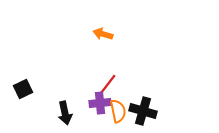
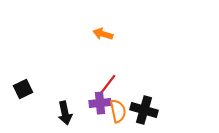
black cross: moved 1 px right, 1 px up
